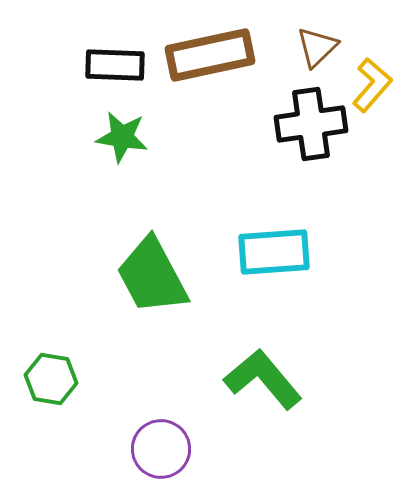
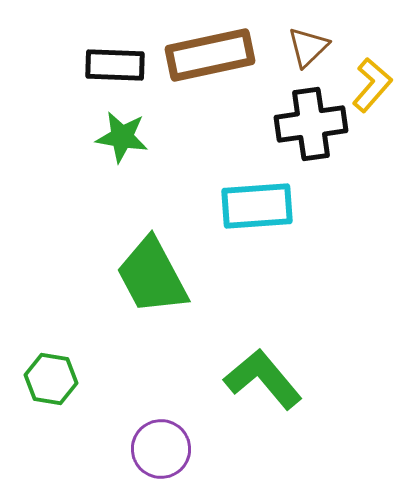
brown triangle: moved 9 px left
cyan rectangle: moved 17 px left, 46 px up
